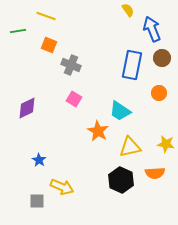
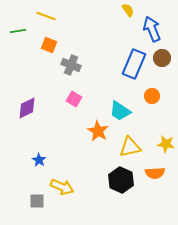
blue rectangle: moved 2 px right, 1 px up; rotated 12 degrees clockwise
orange circle: moved 7 px left, 3 px down
